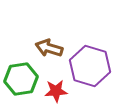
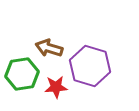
green hexagon: moved 1 px right, 5 px up
red star: moved 4 px up
